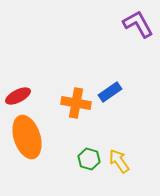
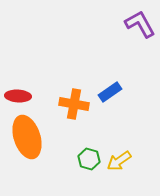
purple L-shape: moved 2 px right
red ellipse: rotated 30 degrees clockwise
orange cross: moved 2 px left, 1 px down
yellow arrow: rotated 90 degrees counterclockwise
